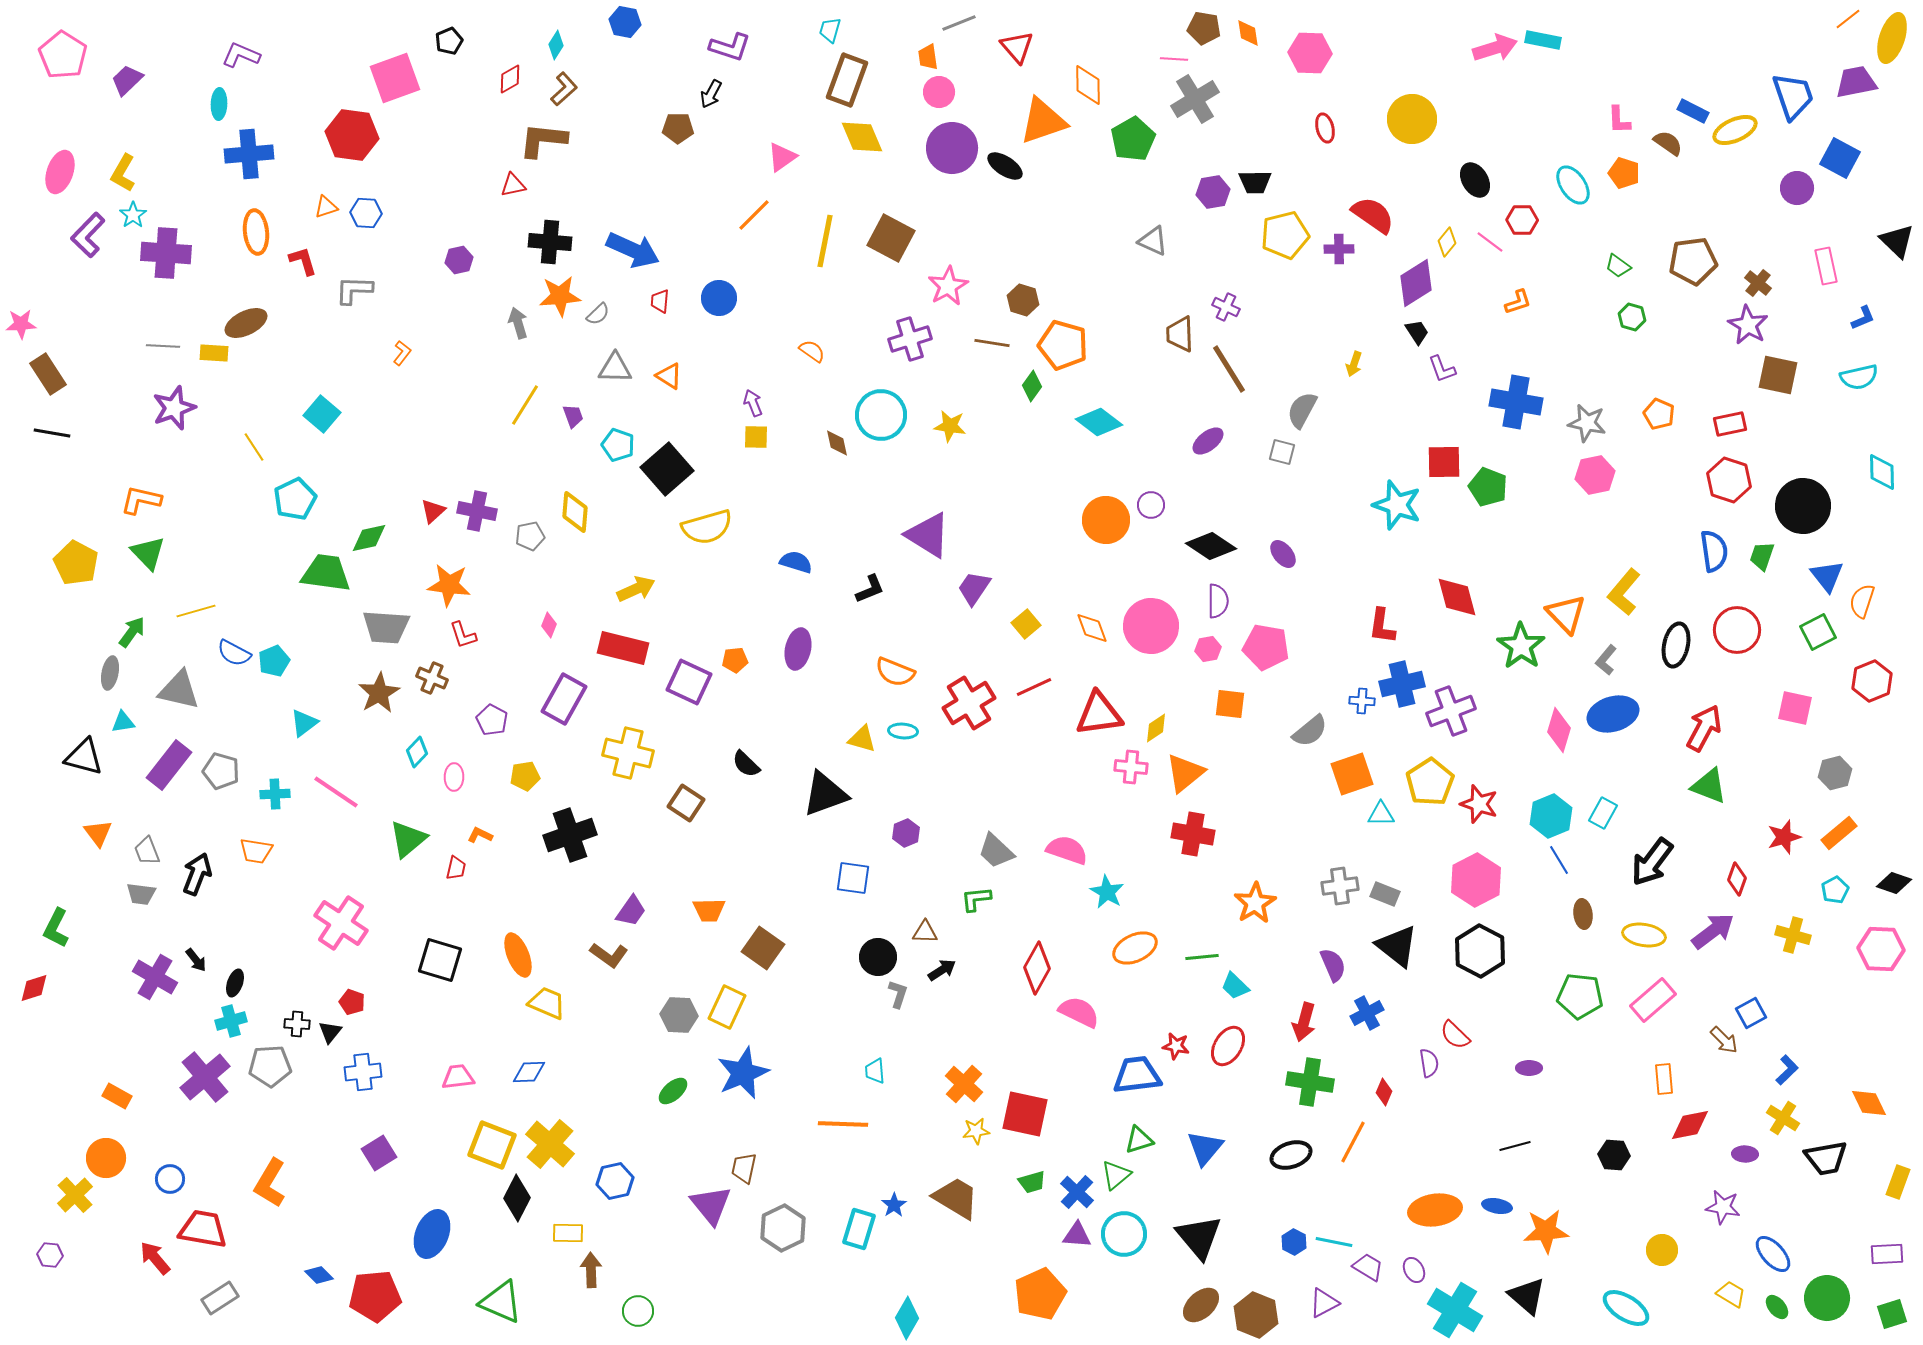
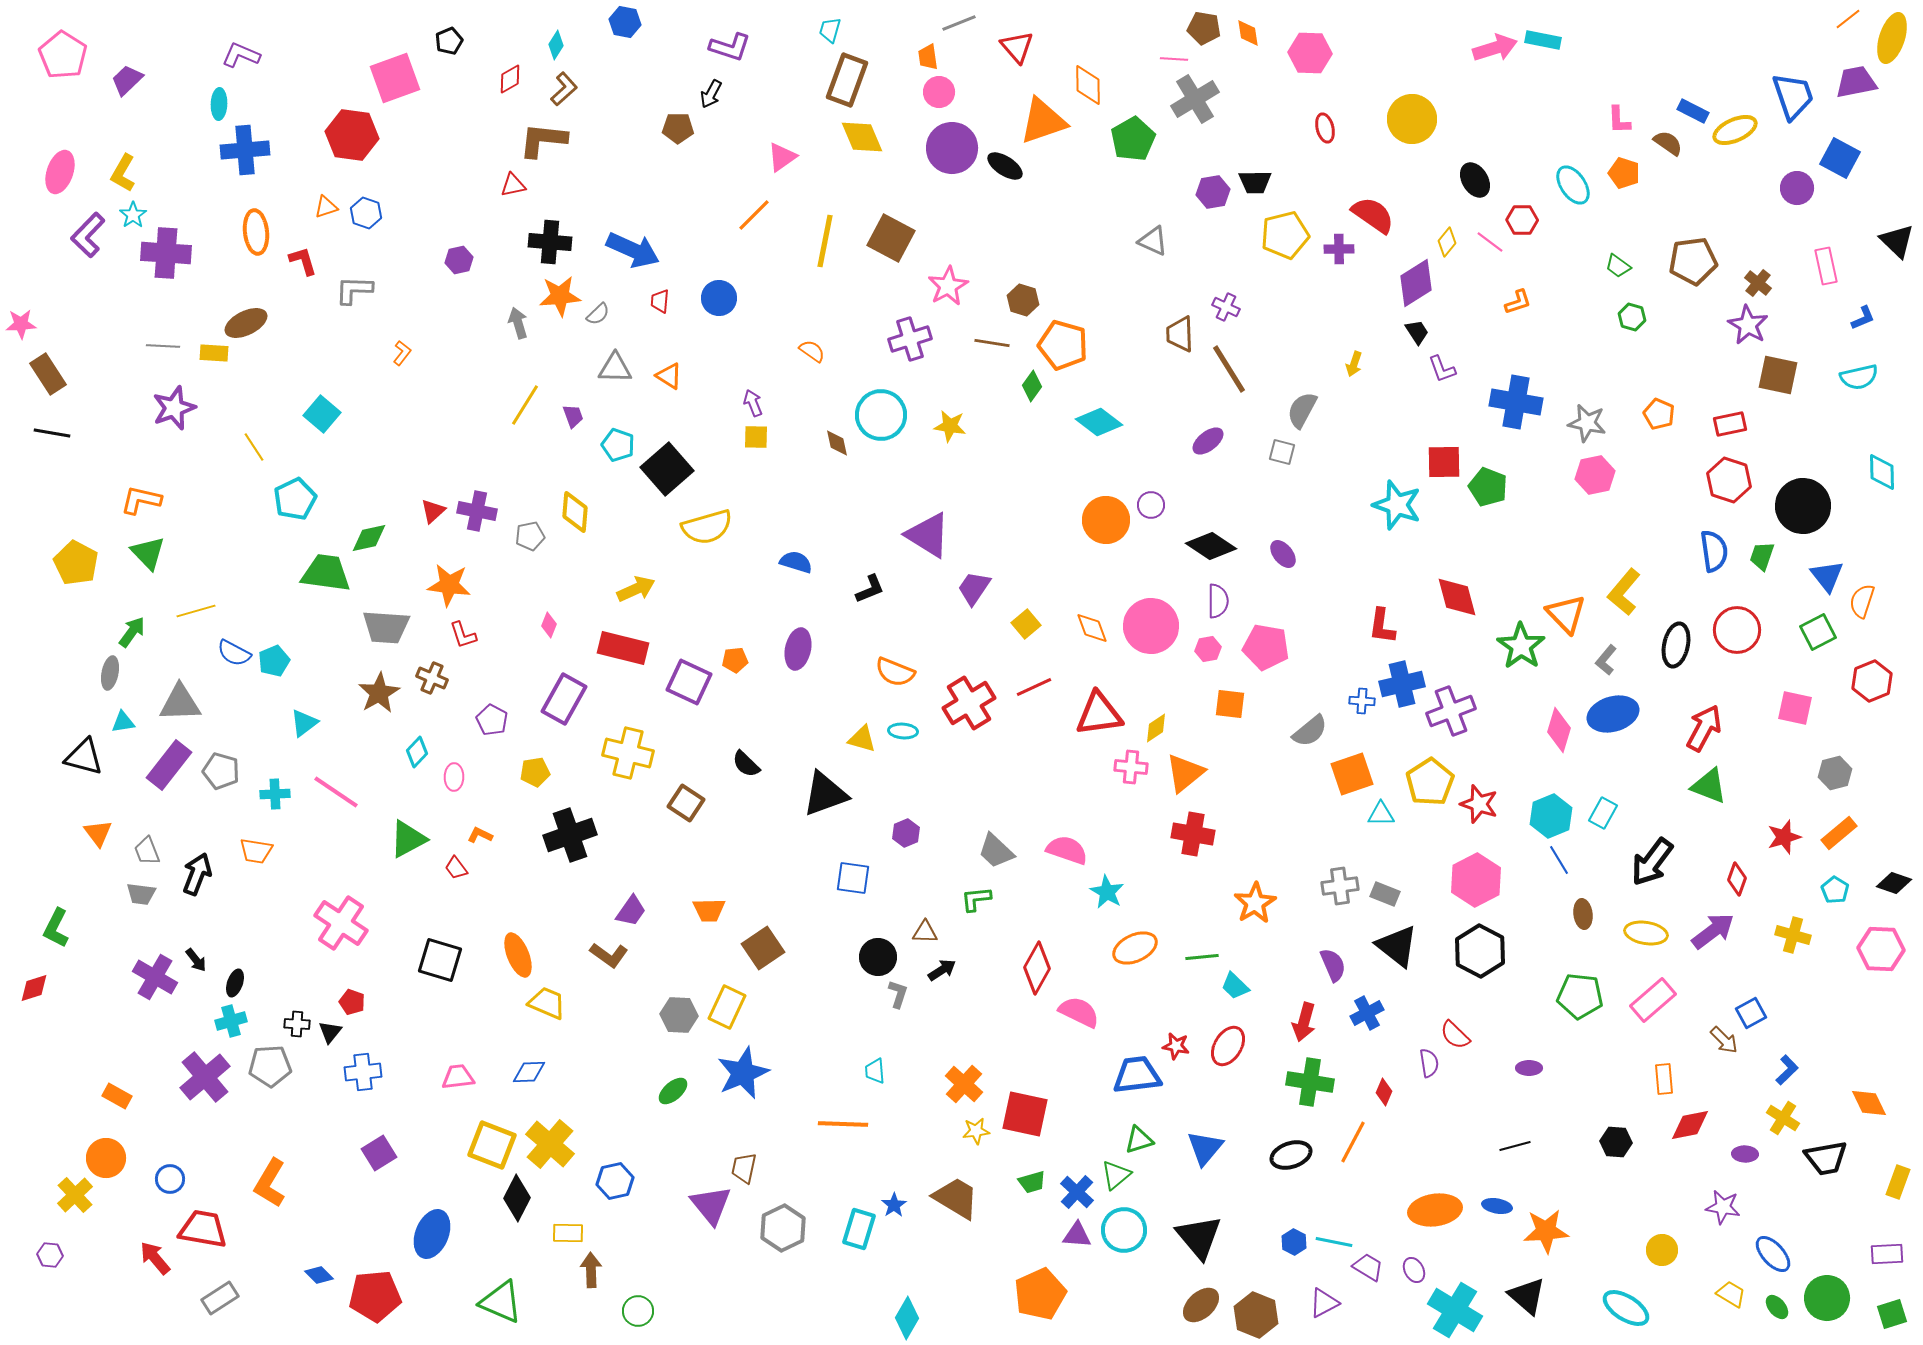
blue cross at (249, 154): moved 4 px left, 4 px up
blue hexagon at (366, 213): rotated 16 degrees clockwise
gray triangle at (179, 690): moved 1 px right, 13 px down; rotated 15 degrees counterclockwise
yellow pentagon at (525, 776): moved 10 px right, 4 px up
green triangle at (408, 839): rotated 12 degrees clockwise
red trapezoid at (456, 868): rotated 130 degrees clockwise
cyan pentagon at (1835, 890): rotated 12 degrees counterclockwise
yellow ellipse at (1644, 935): moved 2 px right, 2 px up
brown square at (763, 948): rotated 21 degrees clockwise
black hexagon at (1614, 1155): moved 2 px right, 13 px up
cyan circle at (1124, 1234): moved 4 px up
